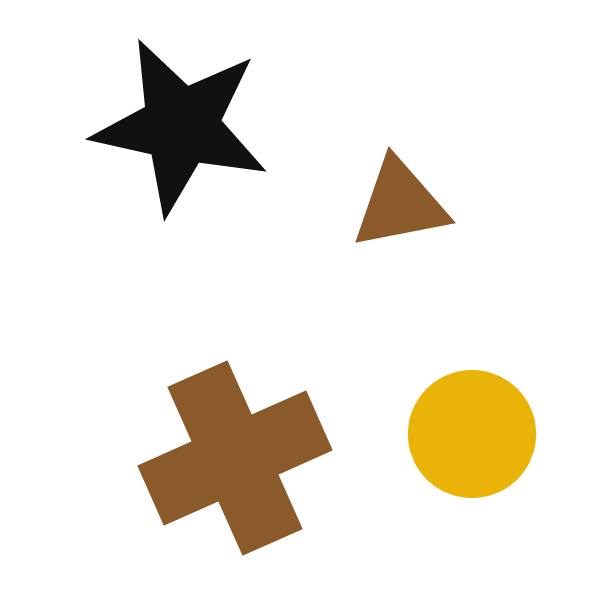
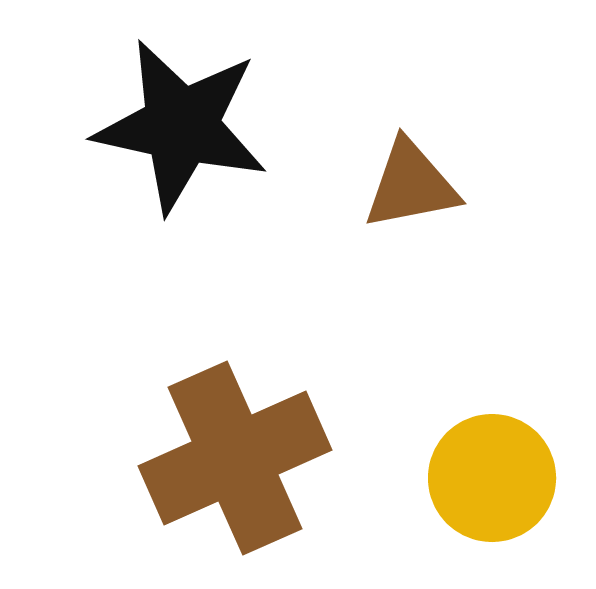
brown triangle: moved 11 px right, 19 px up
yellow circle: moved 20 px right, 44 px down
